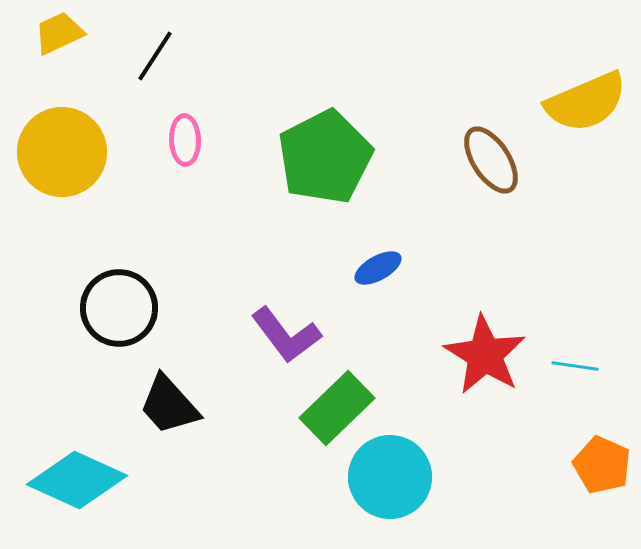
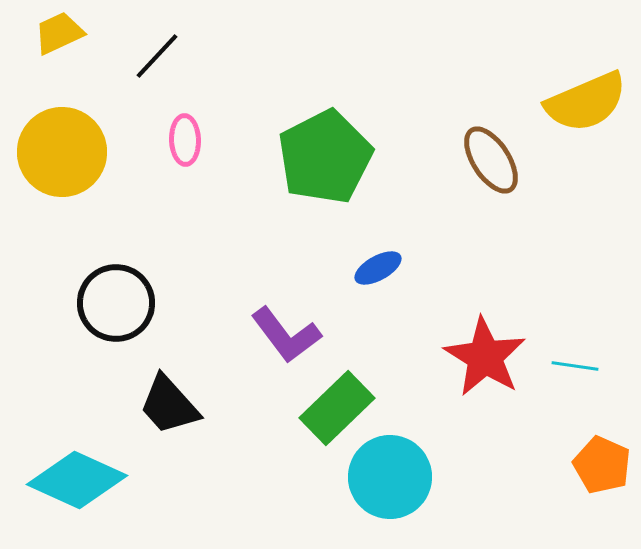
black line: moved 2 px right; rotated 10 degrees clockwise
black circle: moved 3 px left, 5 px up
red star: moved 2 px down
